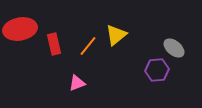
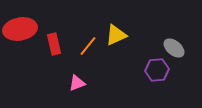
yellow triangle: rotated 15 degrees clockwise
